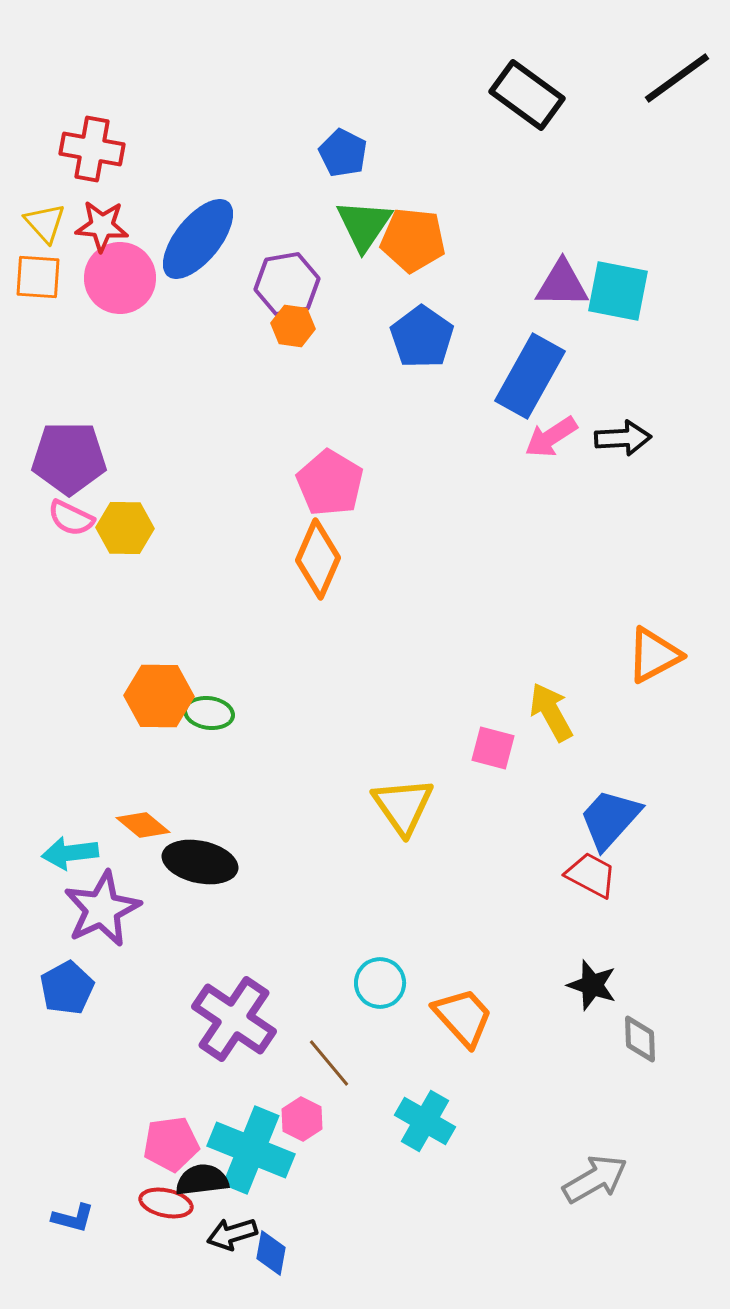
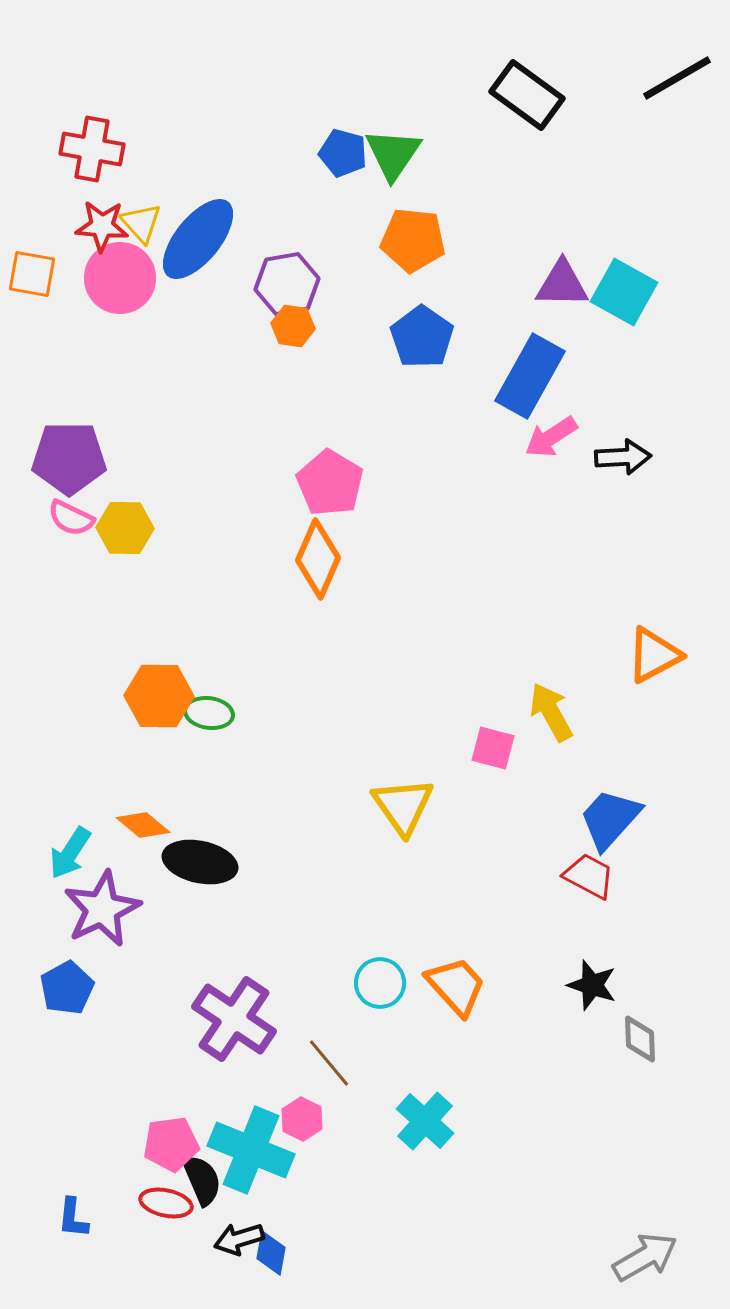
black line at (677, 78): rotated 6 degrees clockwise
blue pentagon at (343, 153): rotated 12 degrees counterclockwise
yellow triangle at (45, 223): moved 96 px right
green triangle at (364, 225): moved 29 px right, 71 px up
orange square at (38, 277): moved 6 px left, 3 px up; rotated 6 degrees clockwise
cyan square at (618, 291): moved 6 px right, 1 px down; rotated 18 degrees clockwise
black arrow at (623, 438): moved 19 px down
cyan arrow at (70, 853): rotated 50 degrees counterclockwise
red trapezoid at (591, 875): moved 2 px left, 1 px down
orange trapezoid at (463, 1017): moved 7 px left, 31 px up
cyan cross at (425, 1121): rotated 12 degrees clockwise
gray arrow at (595, 1179): moved 50 px right, 78 px down
black semicircle at (202, 1180): rotated 74 degrees clockwise
blue L-shape at (73, 1218): rotated 81 degrees clockwise
black arrow at (232, 1234): moved 7 px right, 5 px down
